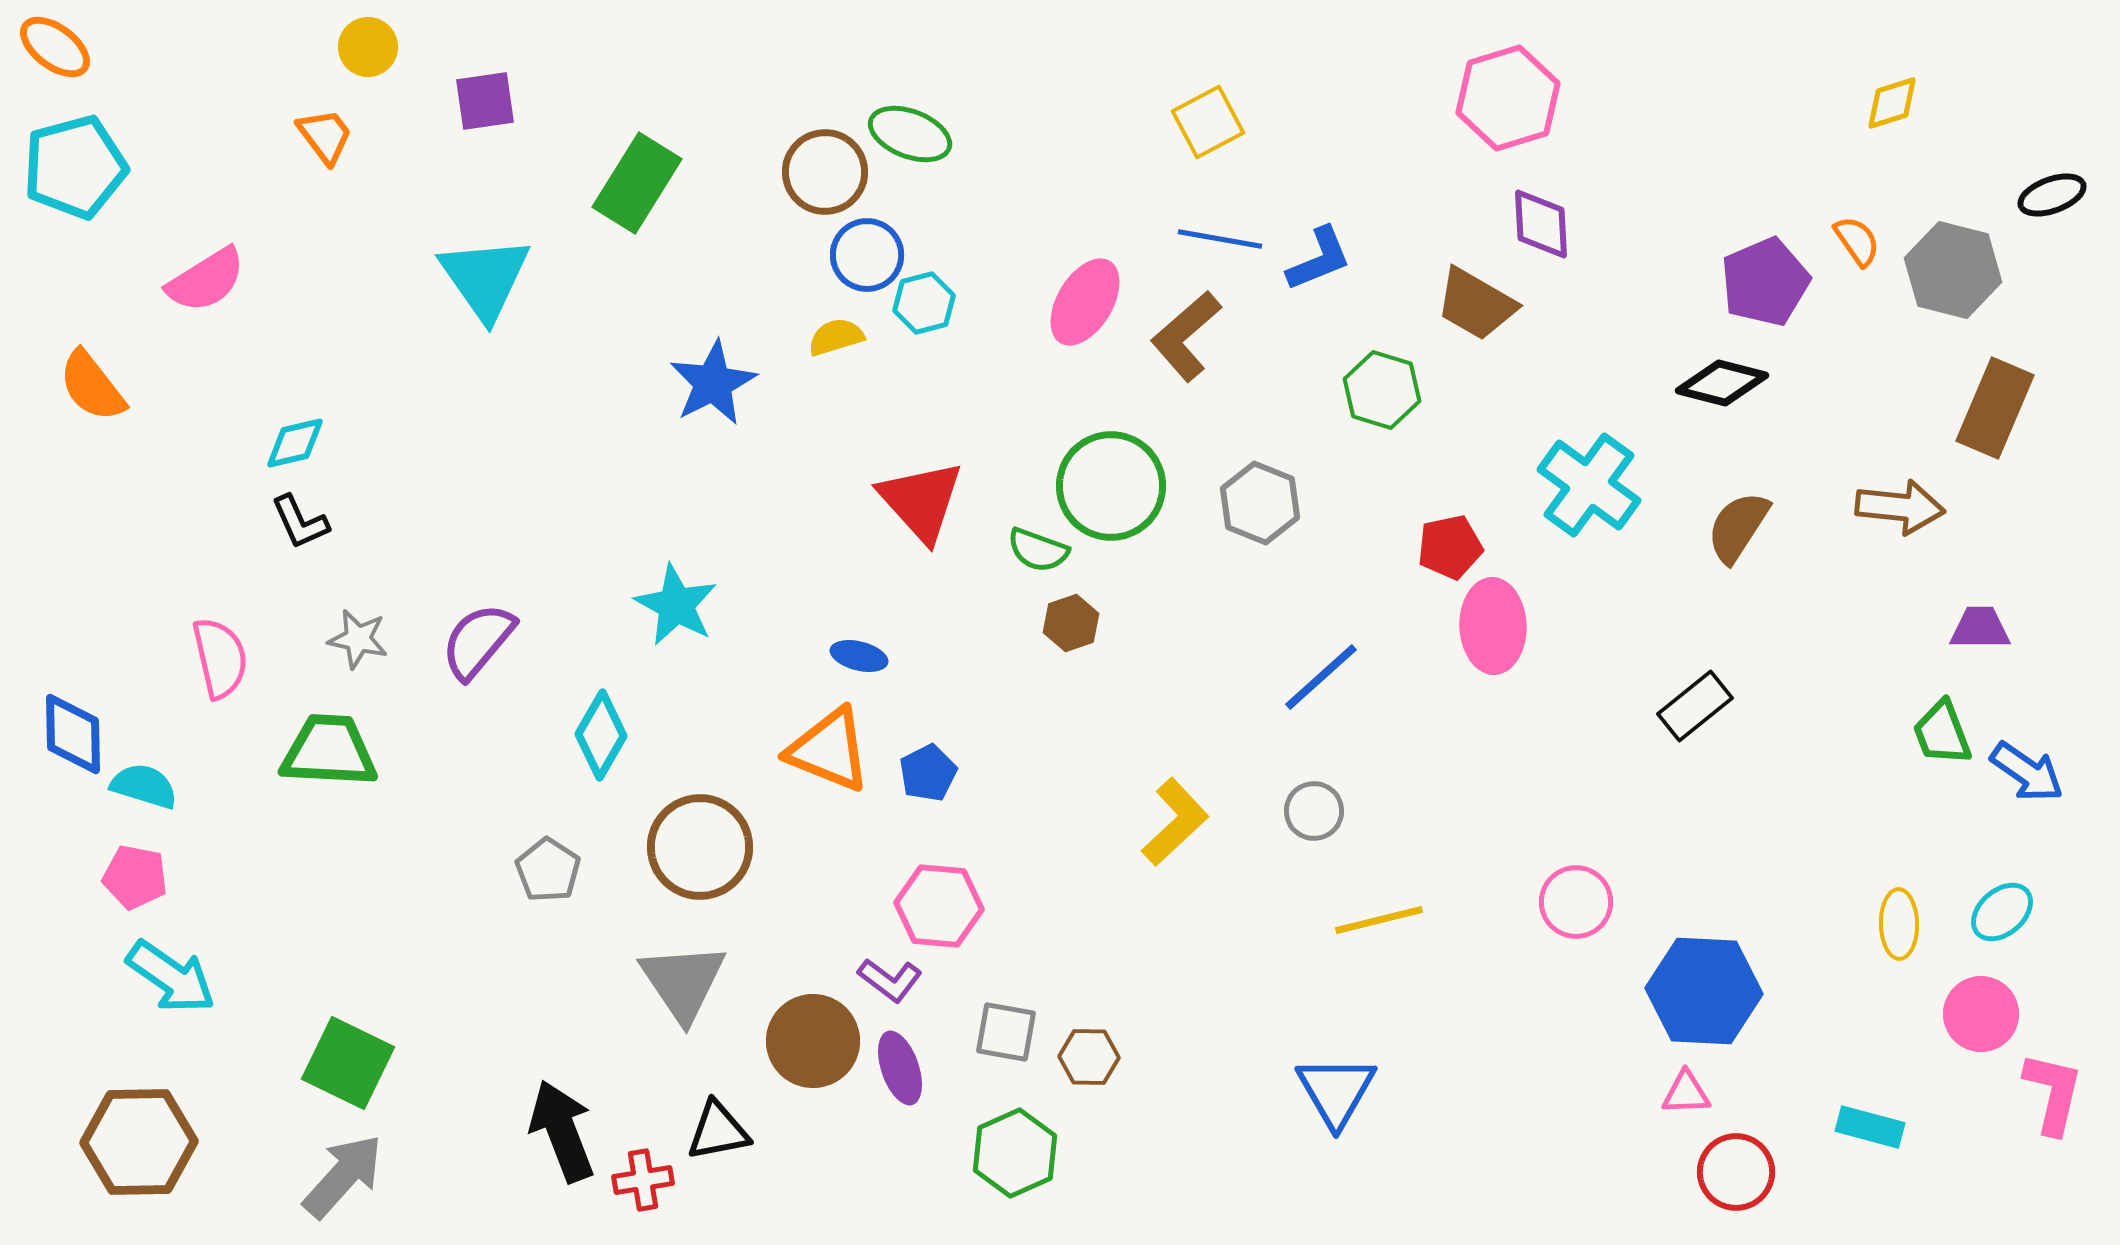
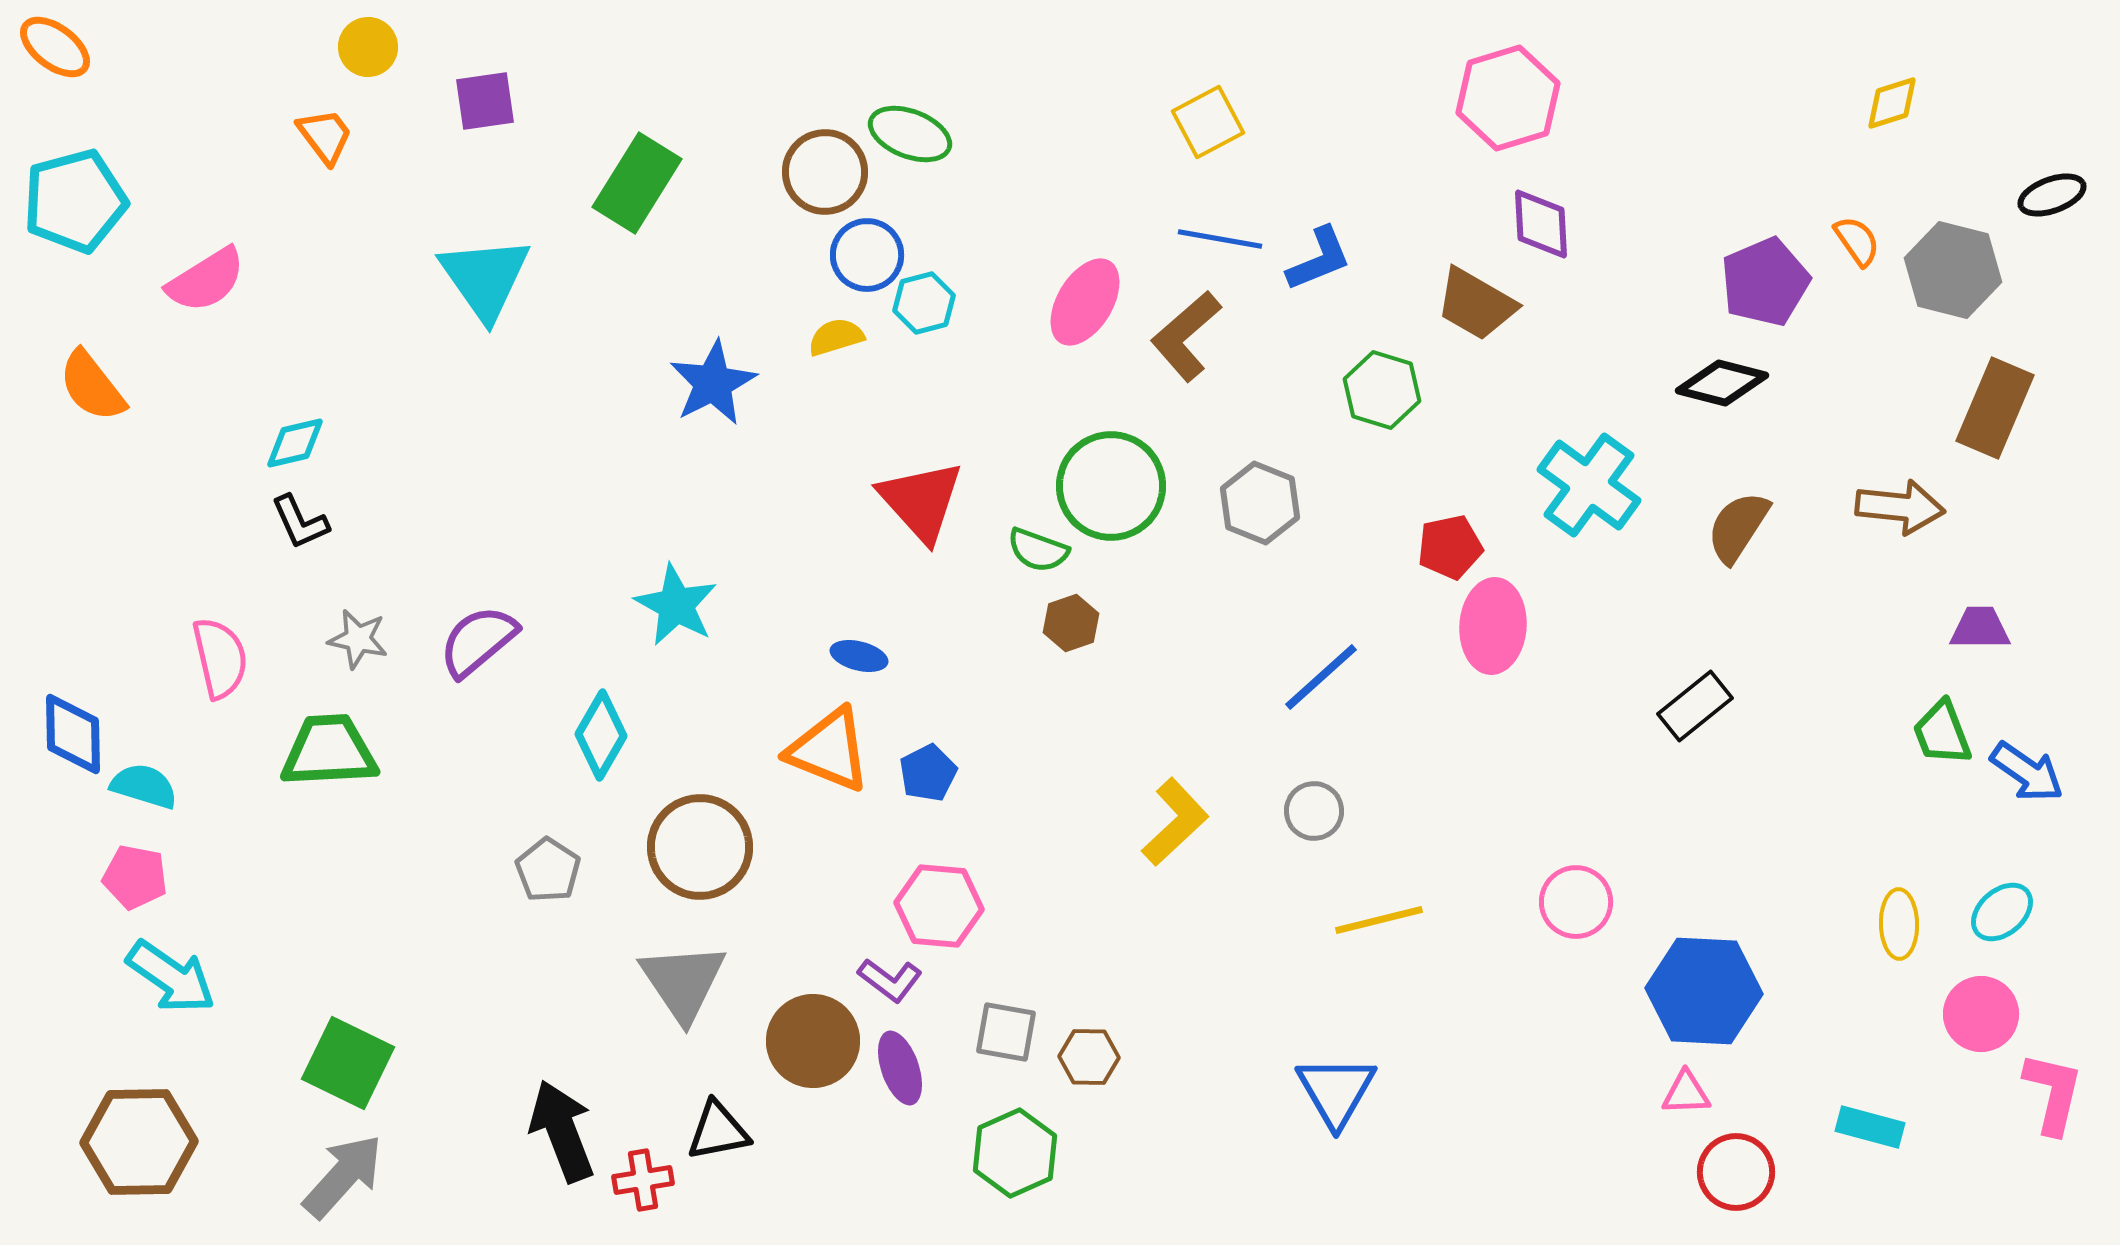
cyan pentagon at (75, 167): moved 34 px down
pink ellipse at (1493, 626): rotated 6 degrees clockwise
purple semicircle at (478, 641): rotated 10 degrees clockwise
green trapezoid at (329, 751): rotated 6 degrees counterclockwise
